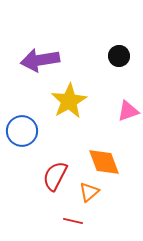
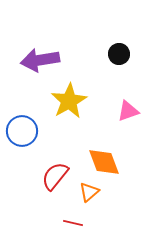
black circle: moved 2 px up
red semicircle: rotated 12 degrees clockwise
red line: moved 2 px down
